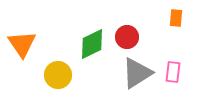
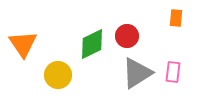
red circle: moved 1 px up
orange triangle: moved 1 px right
